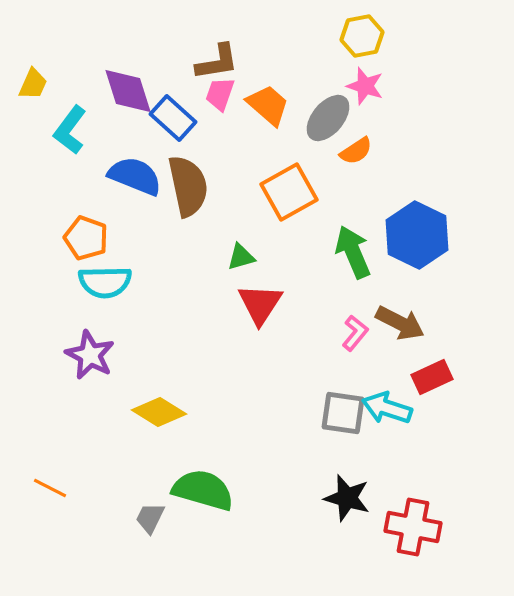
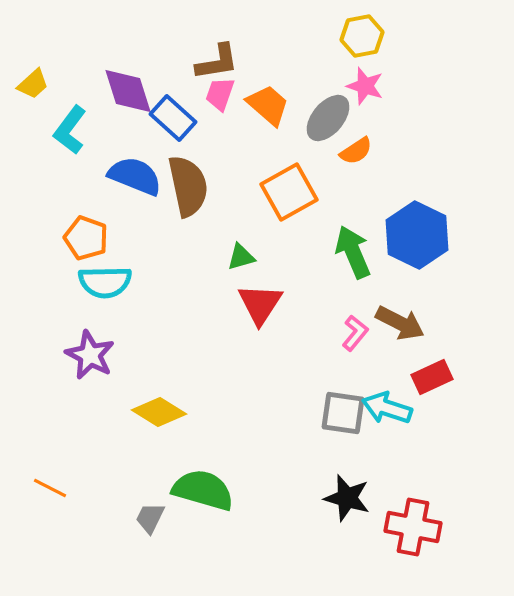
yellow trapezoid: rotated 24 degrees clockwise
